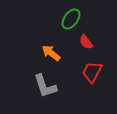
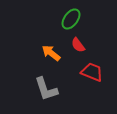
red semicircle: moved 8 px left, 3 px down
red trapezoid: rotated 85 degrees clockwise
gray L-shape: moved 1 px right, 3 px down
